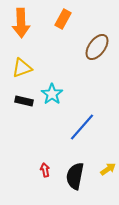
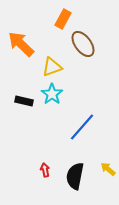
orange arrow: moved 21 px down; rotated 136 degrees clockwise
brown ellipse: moved 14 px left, 3 px up; rotated 72 degrees counterclockwise
yellow triangle: moved 30 px right, 1 px up
yellow arrow: rotated 105 degrees counterclockwise
